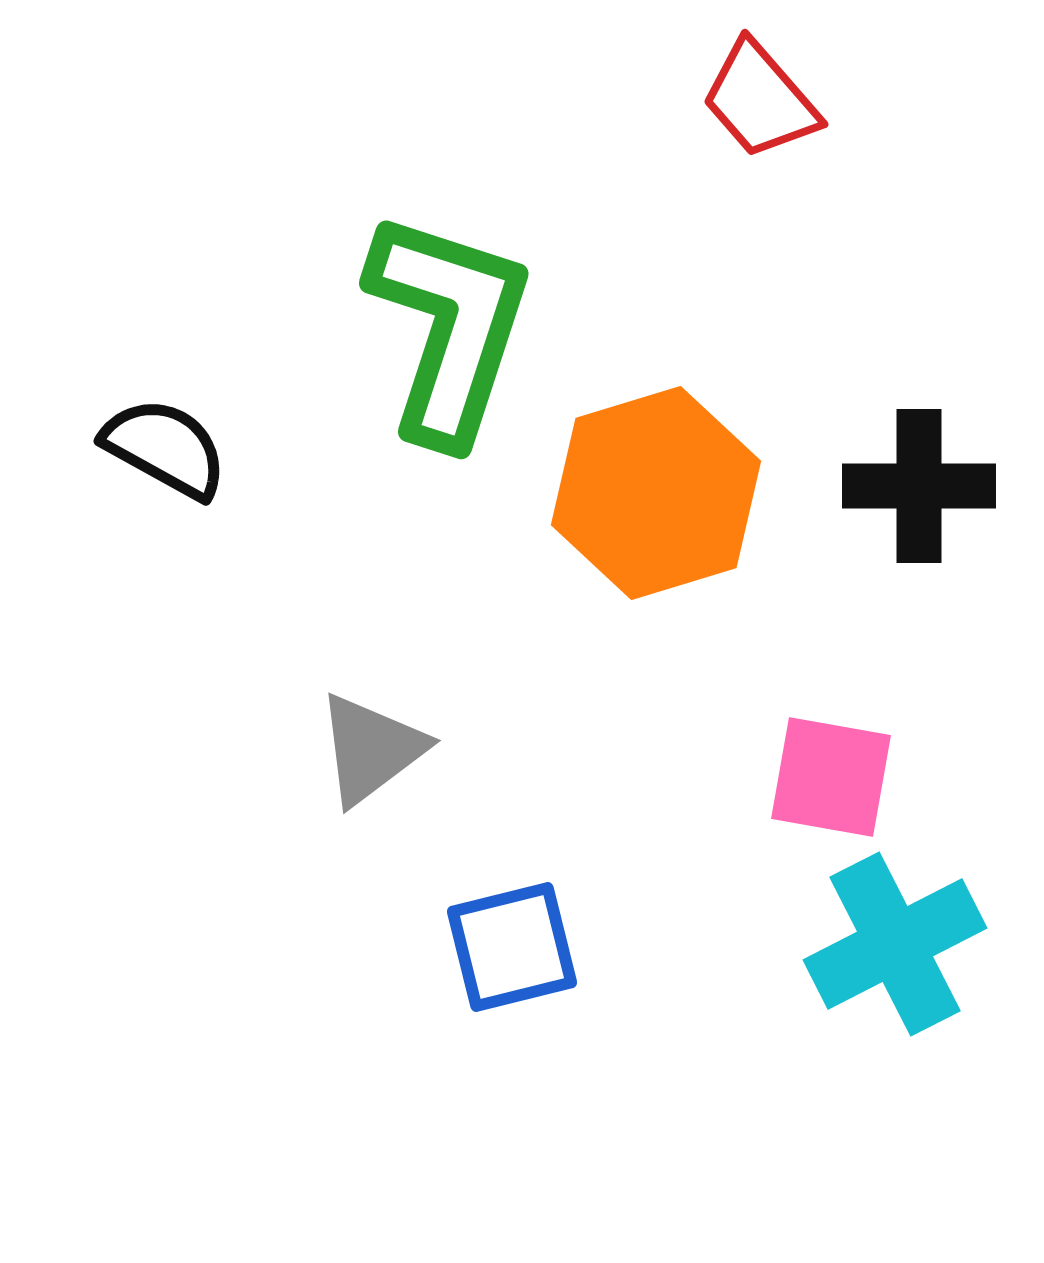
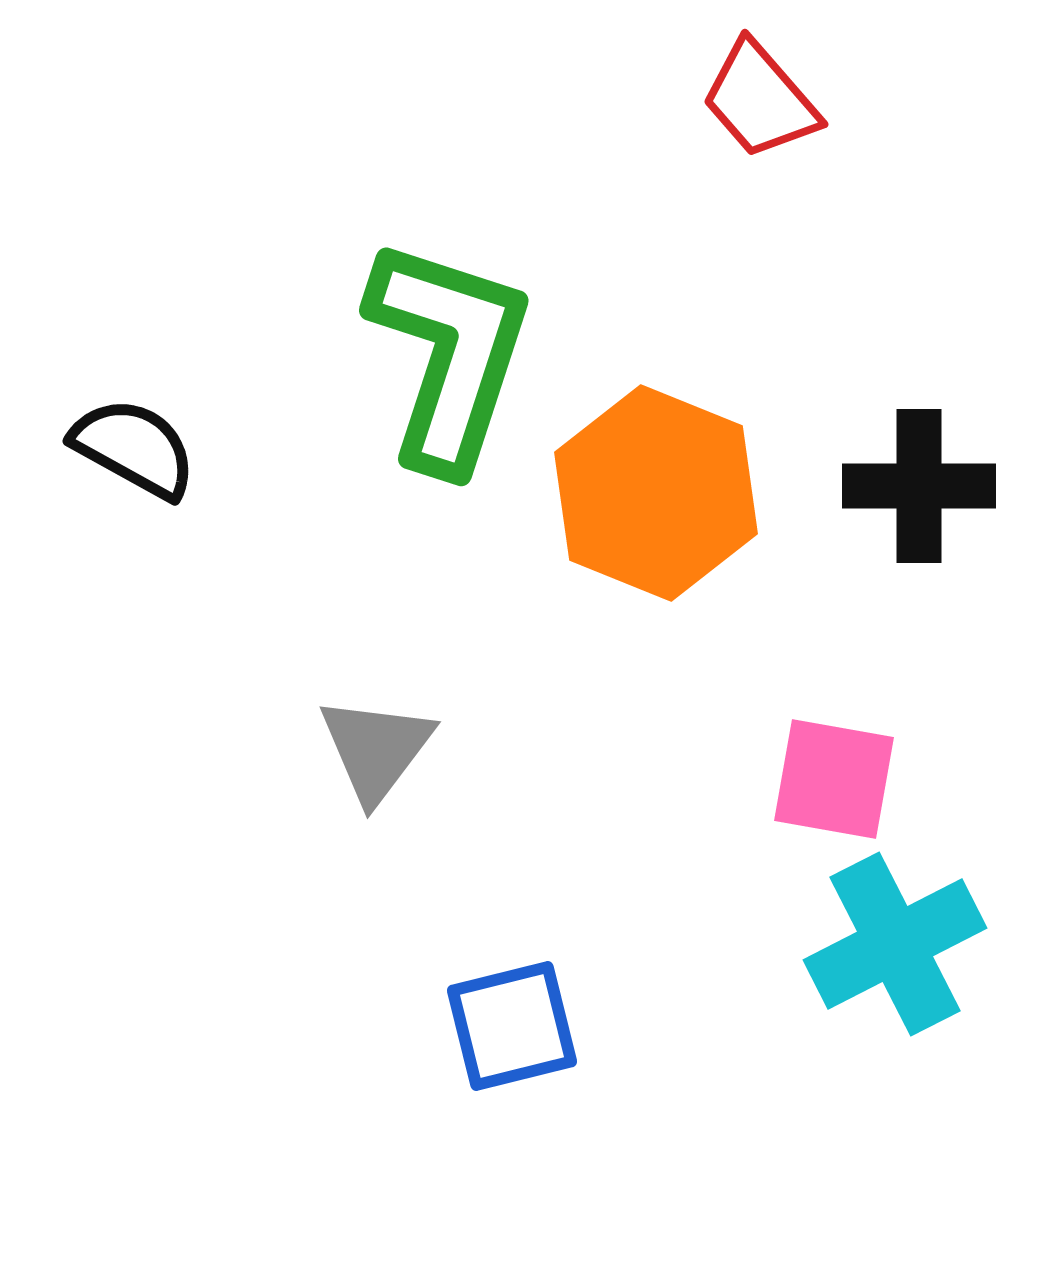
green L-shape: moved 27 px down
black semicircle: moved 31 px left
orange hexagon: rotated 21 degrees counterclockwise
gray triangle: moved 5 px right; rotated 16 degrees counterclockwise
pink square: moved 3 px right, 2 px down
blue square: moved 79 px down
